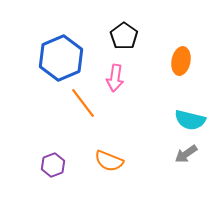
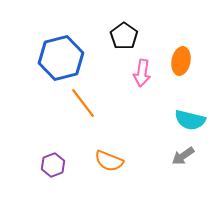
blue hexagon: rotated 9 degrees clockwise
pink arrow: moved 27 px right, 5 px up
gray arrow: moved 3 px left, 2 px down
